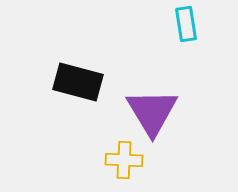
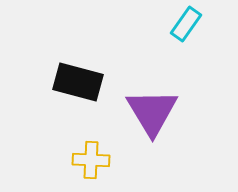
cyan rectangle: rotated 44 degrees clockwise
yellow cross: moved 33 px left
